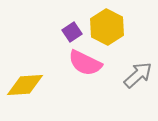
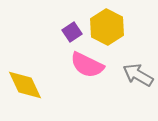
pink semicircle: moved 2 px right, 2 px down
gray arrow: rotated 108 degrees counterclockwise
yellow diamond: rotated 69 degrees clockwise
